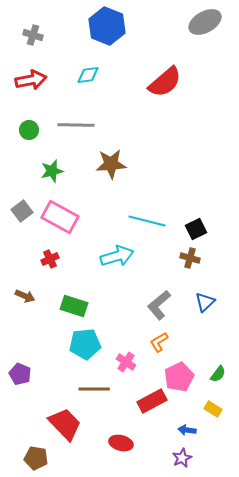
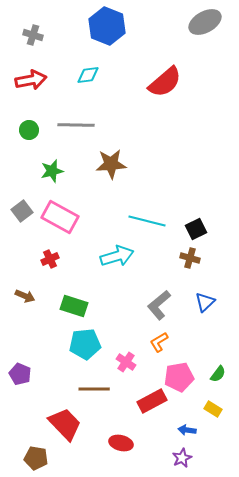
pink pentagon: rotated 16 degrees clockwise
